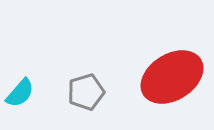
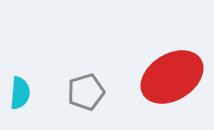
cyan semicircle: rotated 36 degrees counterclockwise
